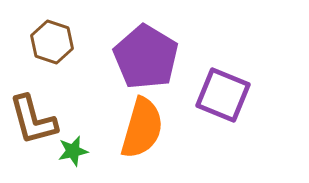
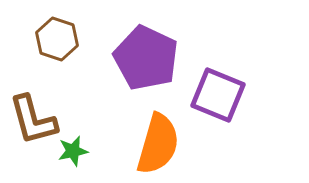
brown hexagon: moved 5 px right, 3 px up
purple pentagon: moved 1 px down; rotated 6 degrees counterclockwise
purple square: moved 5 px left
orange semicircle: moved 16 px right, 16 px down
